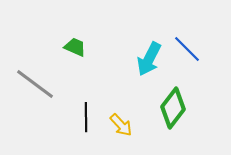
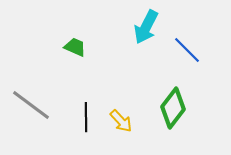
blue line: moved 1 px down
cyan arrow: moved 3 px left, 32 px up
gray line: moved 4 px left, 21 px down
yellow arrow: moved 4 px up
